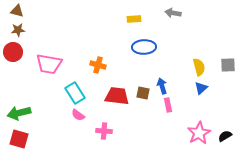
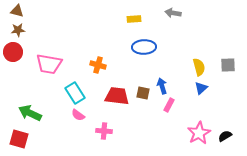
pink rectangle: moved 1 px right; rotated 40 degrees clockwise
green arrow: moved 11 px right; rotated 40 degrees clockwise
